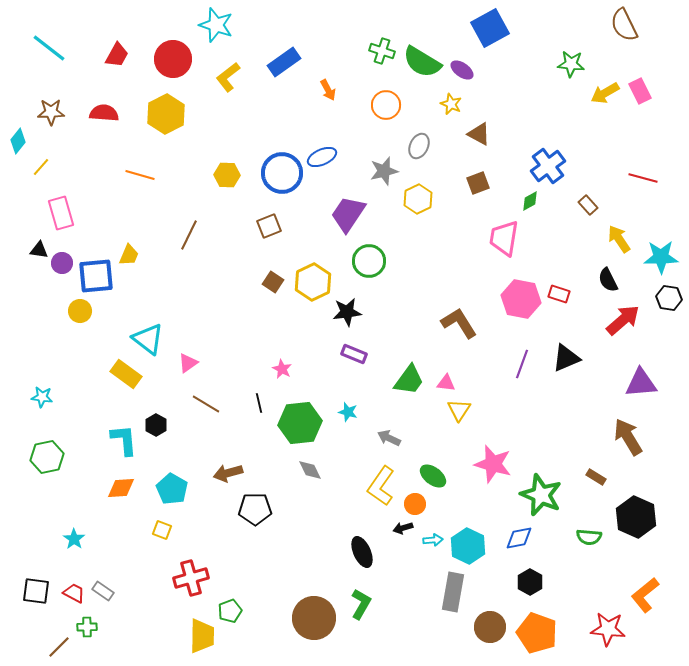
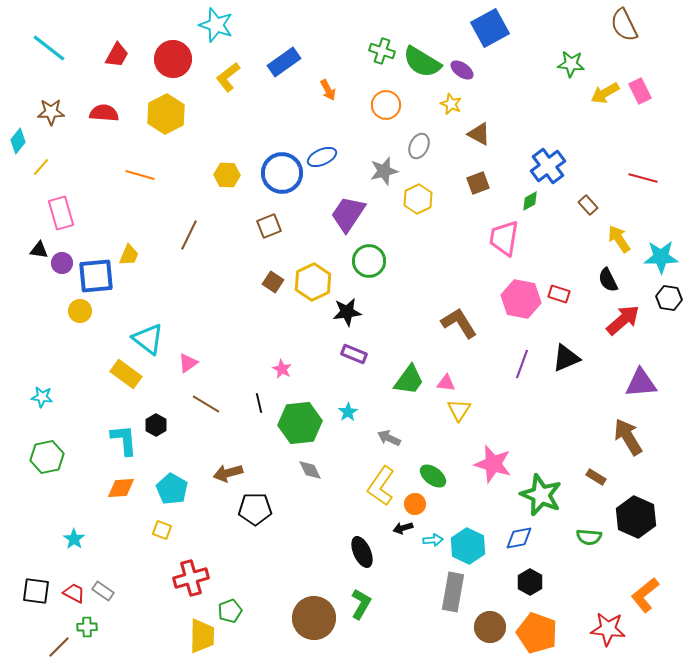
cyan star at (348, 412): rotated 24 degrees clockwise
